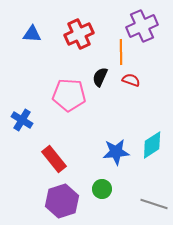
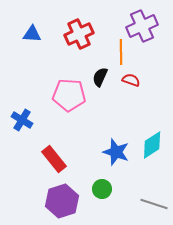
blue star: rotated 24 degrees clockwise
